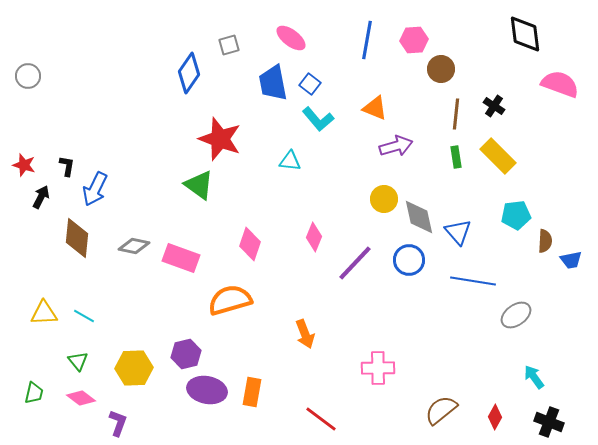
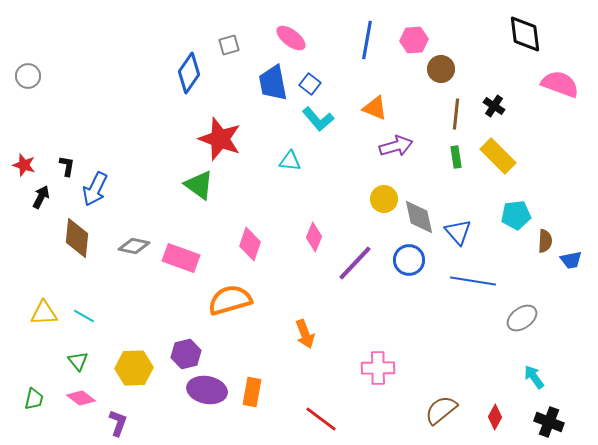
gray ellipse at (516, 315): moved 6 px right, 3 px down
green trapezoid at (34, 393): moved 6 px down
